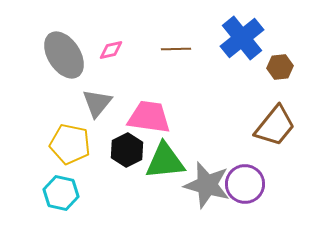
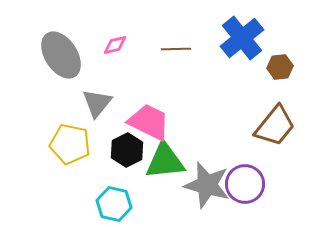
pink diamond: moved 4 px right, 5 px up
gray ellipse: moved 3 px left
pink trapezoid: moved 5 px down; rotated 18 degrees clockwise
cyan hexagon: moved 53 px right, 11 px down
